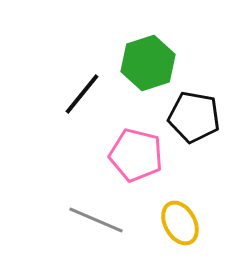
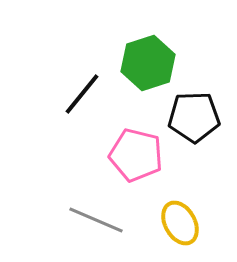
black pentagon: rotated 12 degrees counterclockwise
